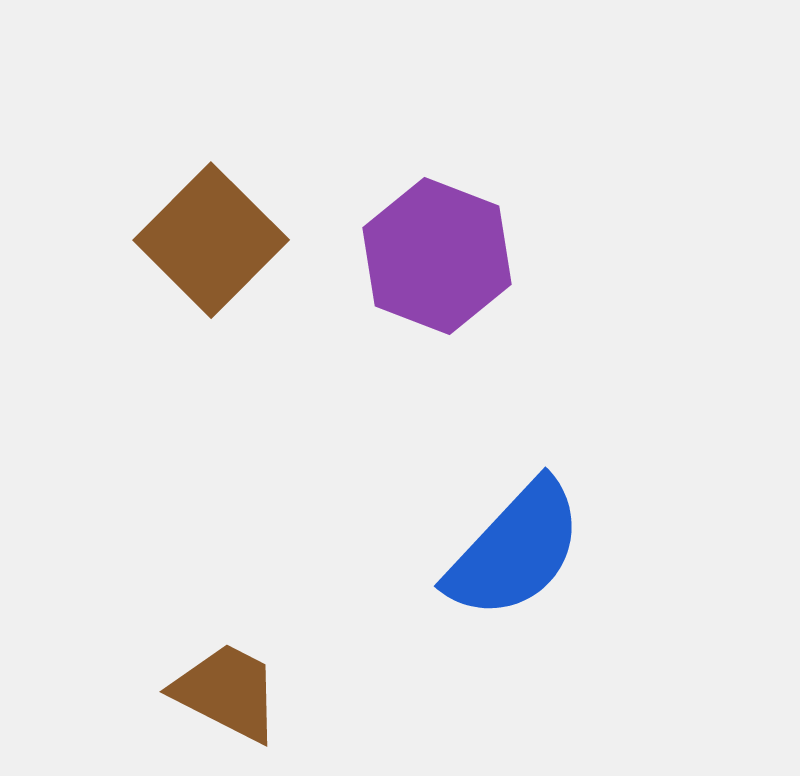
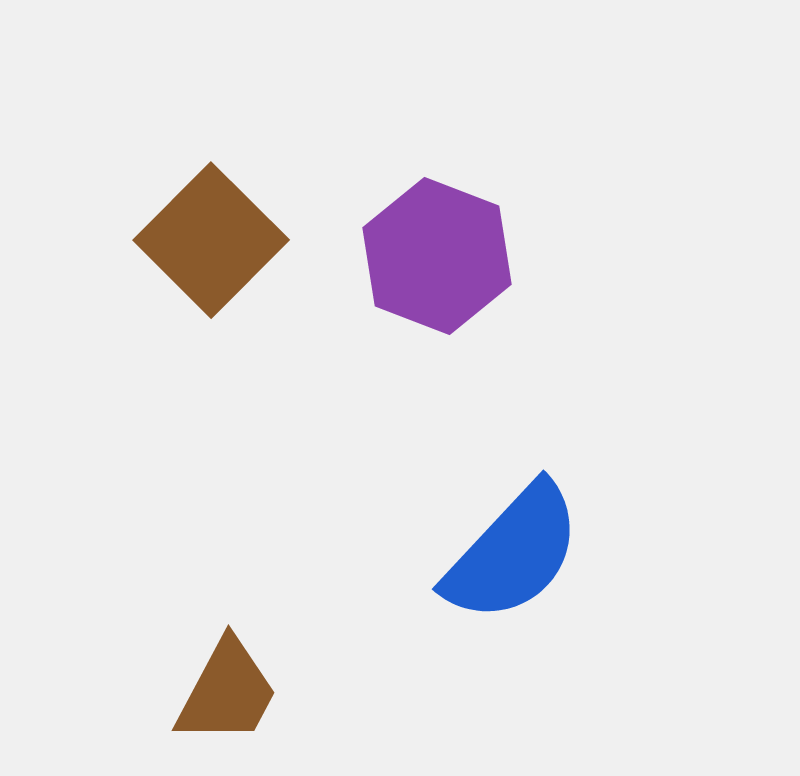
blue semicircle: moved 2 px left, 3 px down
brown trapezoid: rotated 91 degrees clockwise
